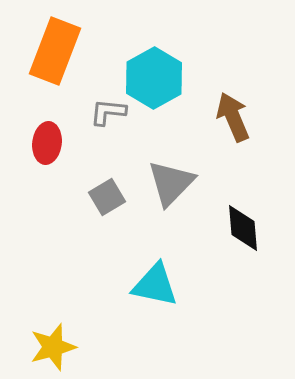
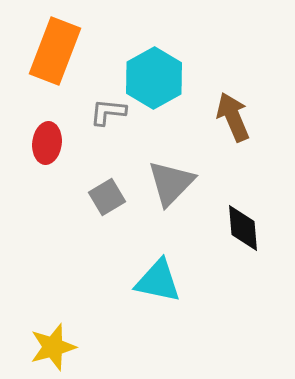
cyan triangle: moved 3 px right, 4 px up
